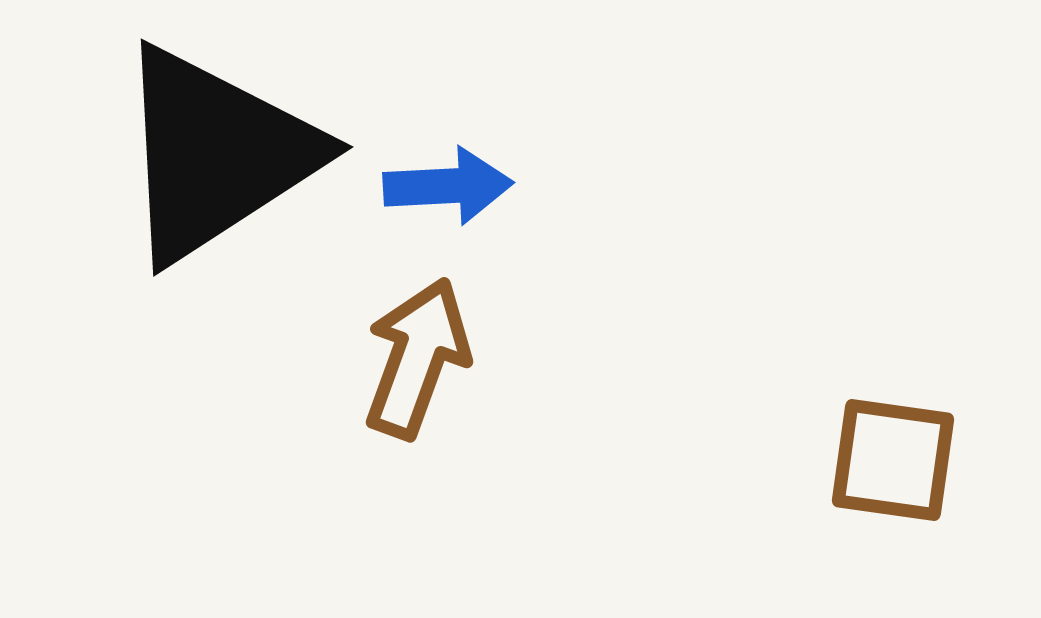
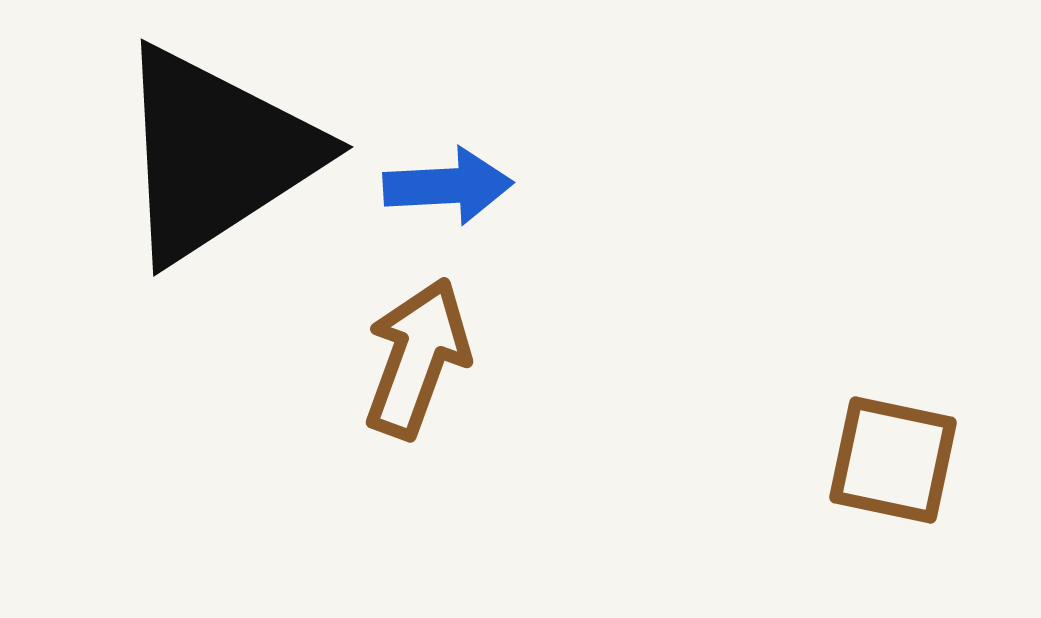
brown square: rotated 4 degrees clockwise
